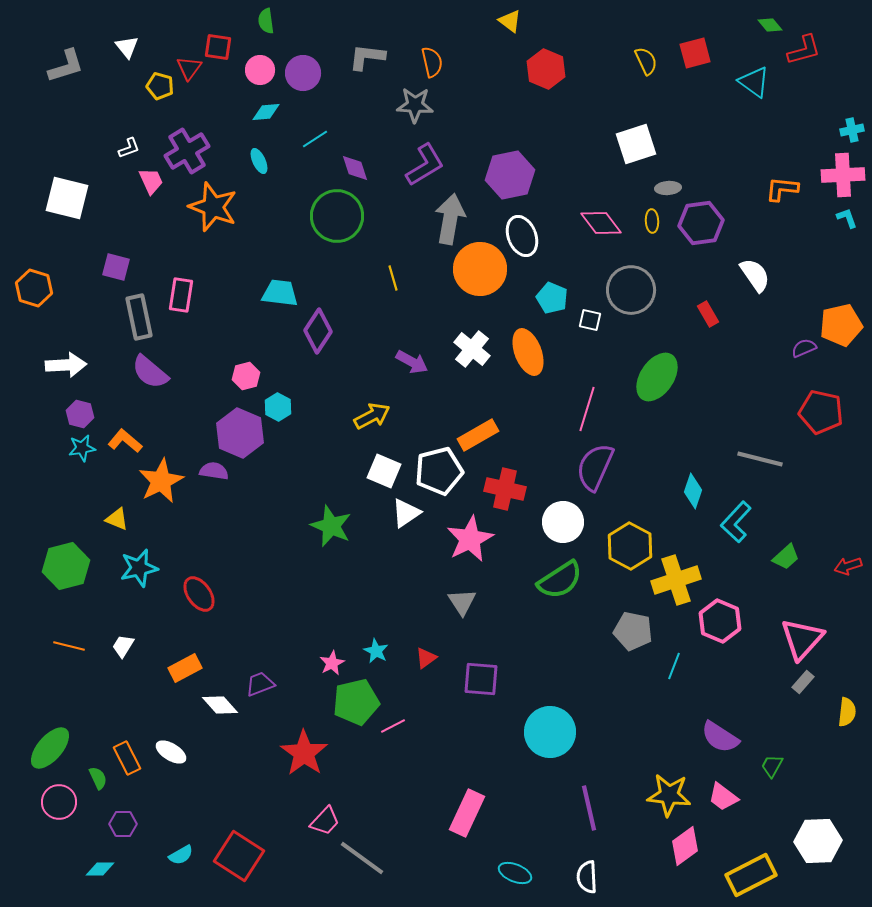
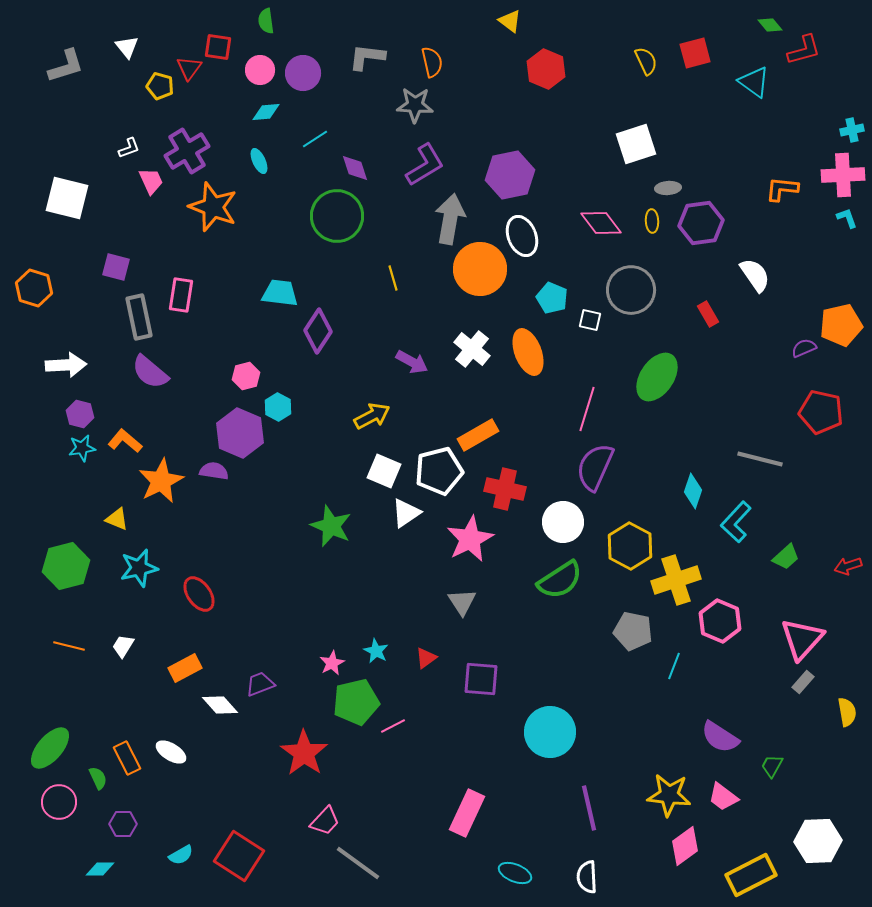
yellow semicircle at (847, 712): rotated 16 degrees counterclockwise
gray line at (362, 858): moved 4 px left, 5 px down
